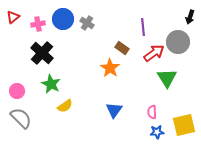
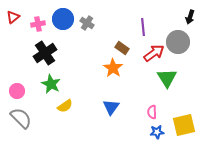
black cross: moved 3 px right; rotated 15 degrees clockwise
orange star: moved 3 px right
blue triangle: moved 3 px left, 3 px up
